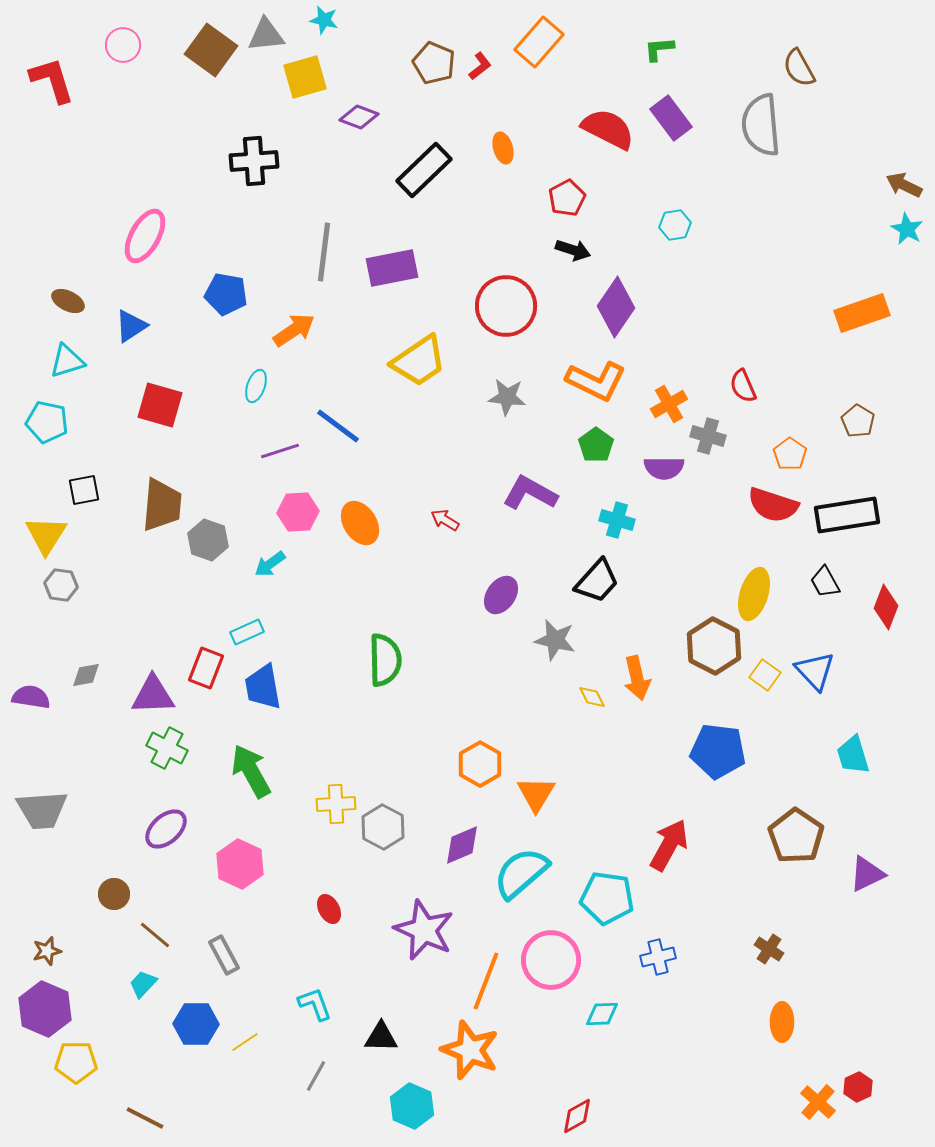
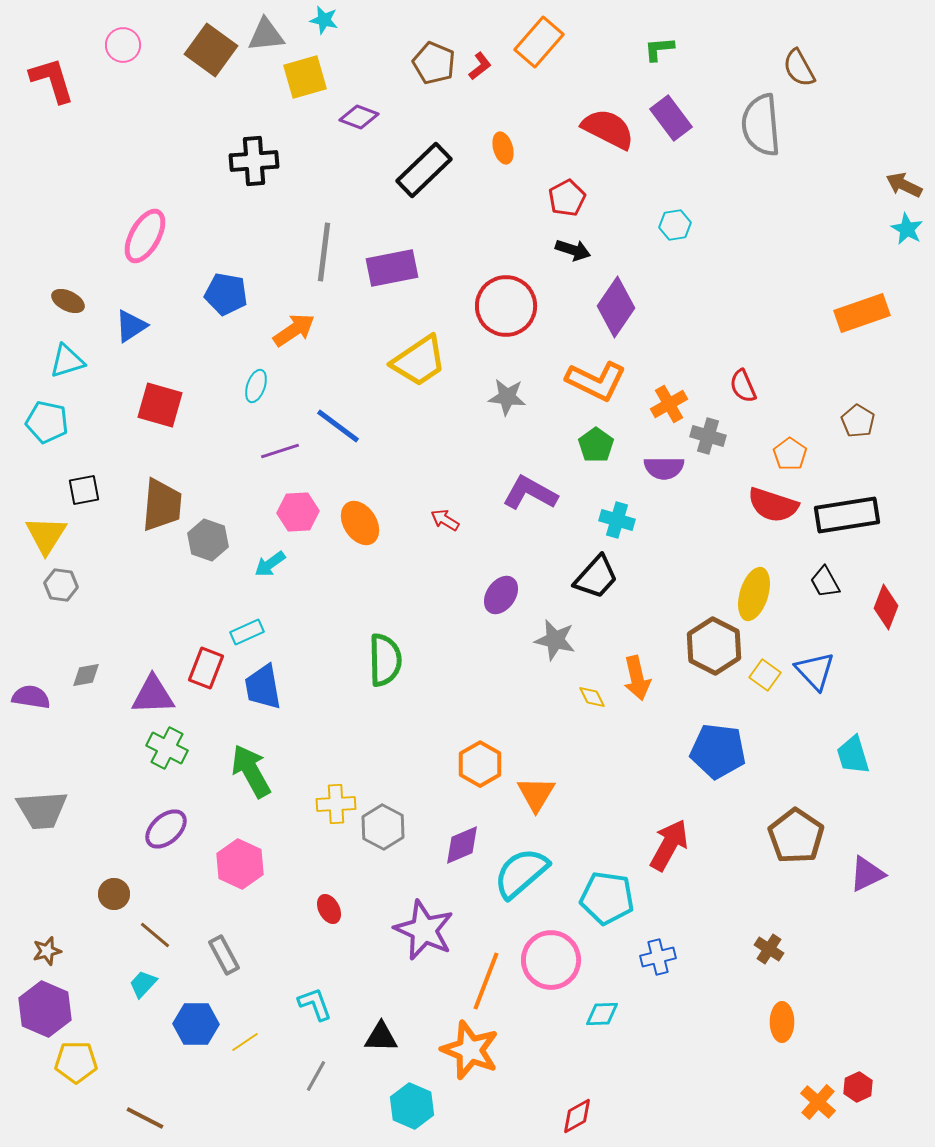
black trapezoid at (597, 581): moved 1 px left, 4 px up
